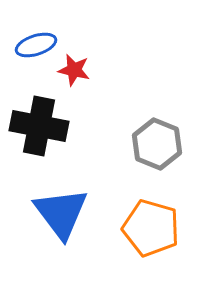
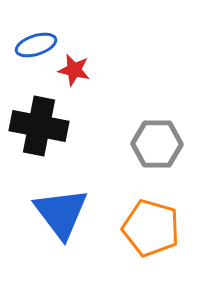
gray hexagon: rotated 21 degrees counterclockwise
